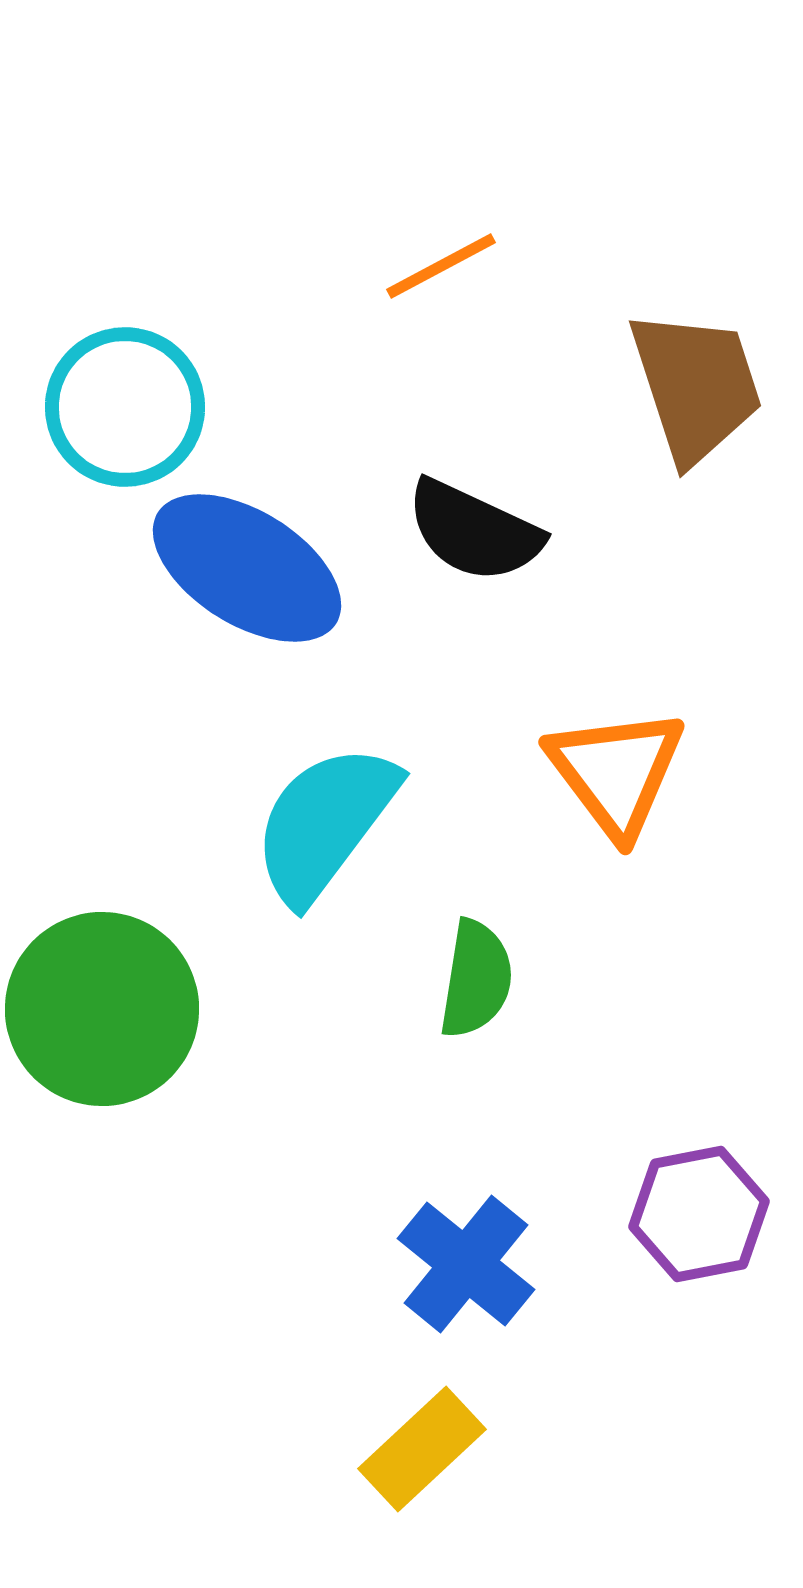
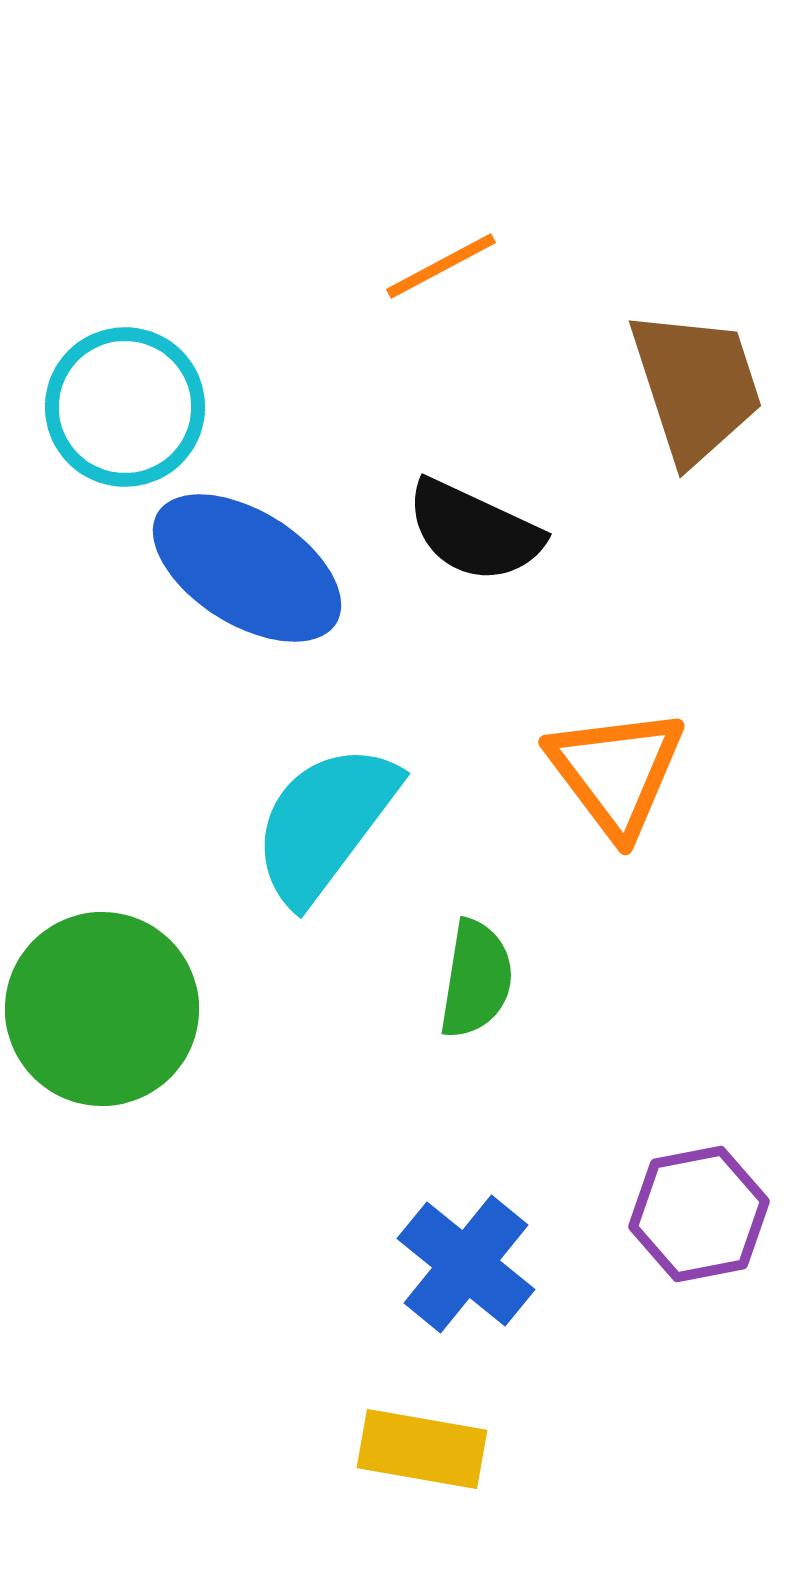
yellow rectangle: rotated 53 degrees clockwise
